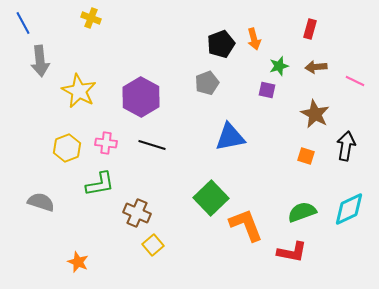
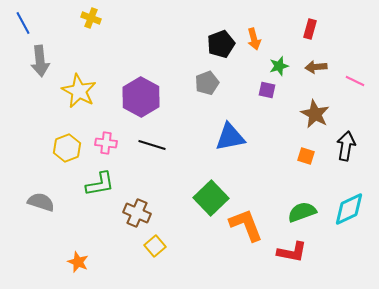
yellow square: moved 2 px right, 1 px down
